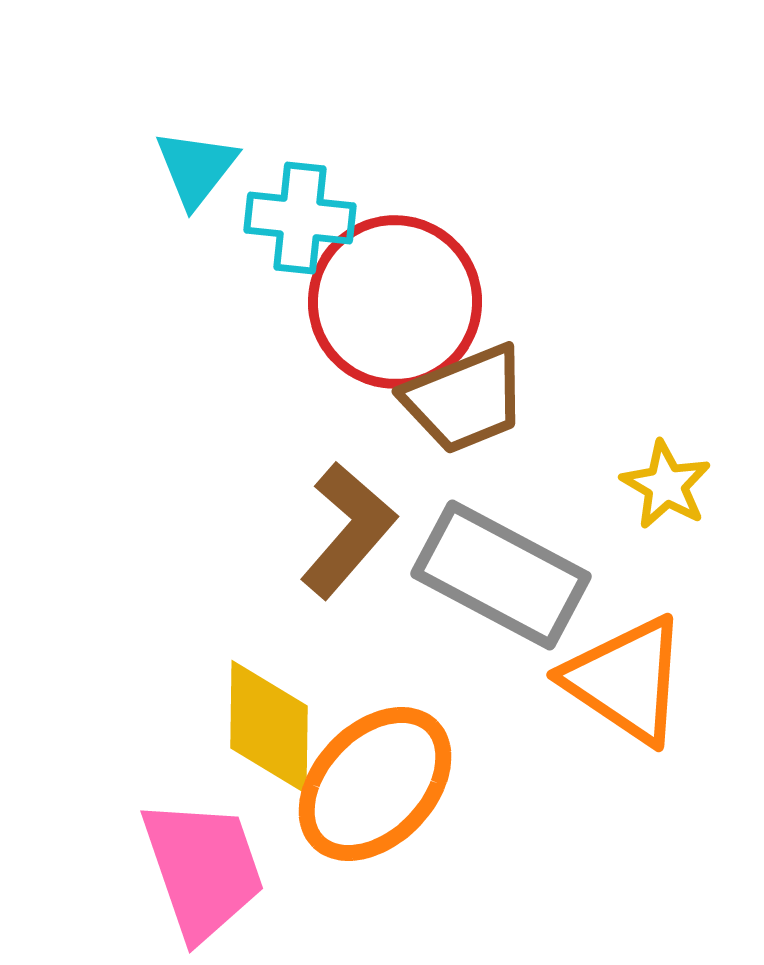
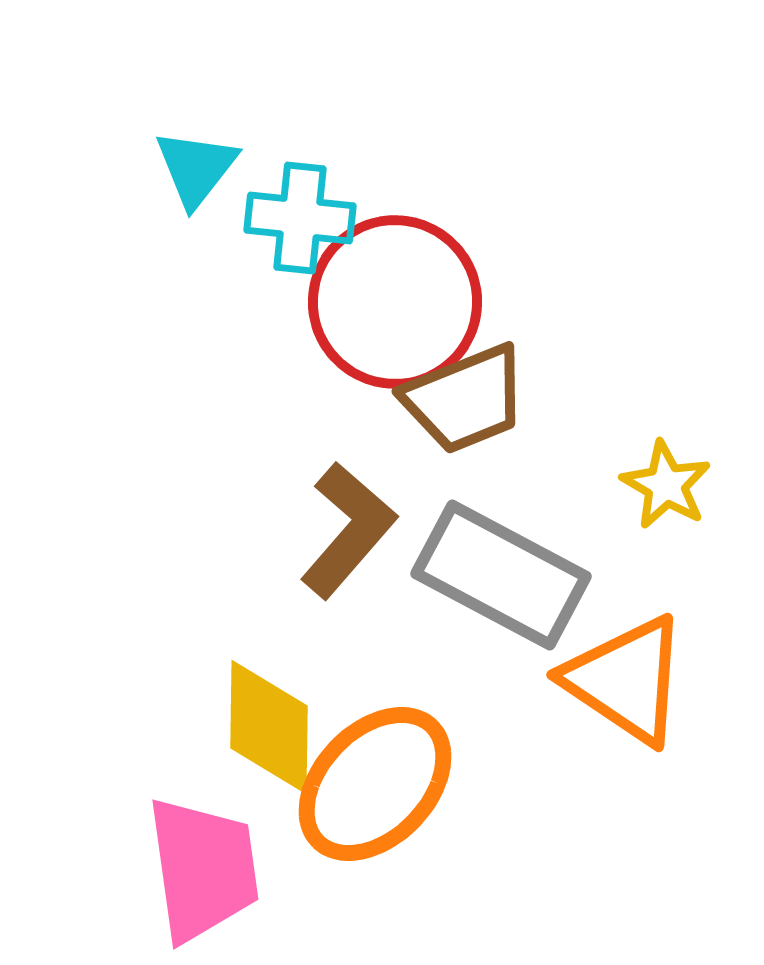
pink trapezoid: rotated 11 degrees clockwise
